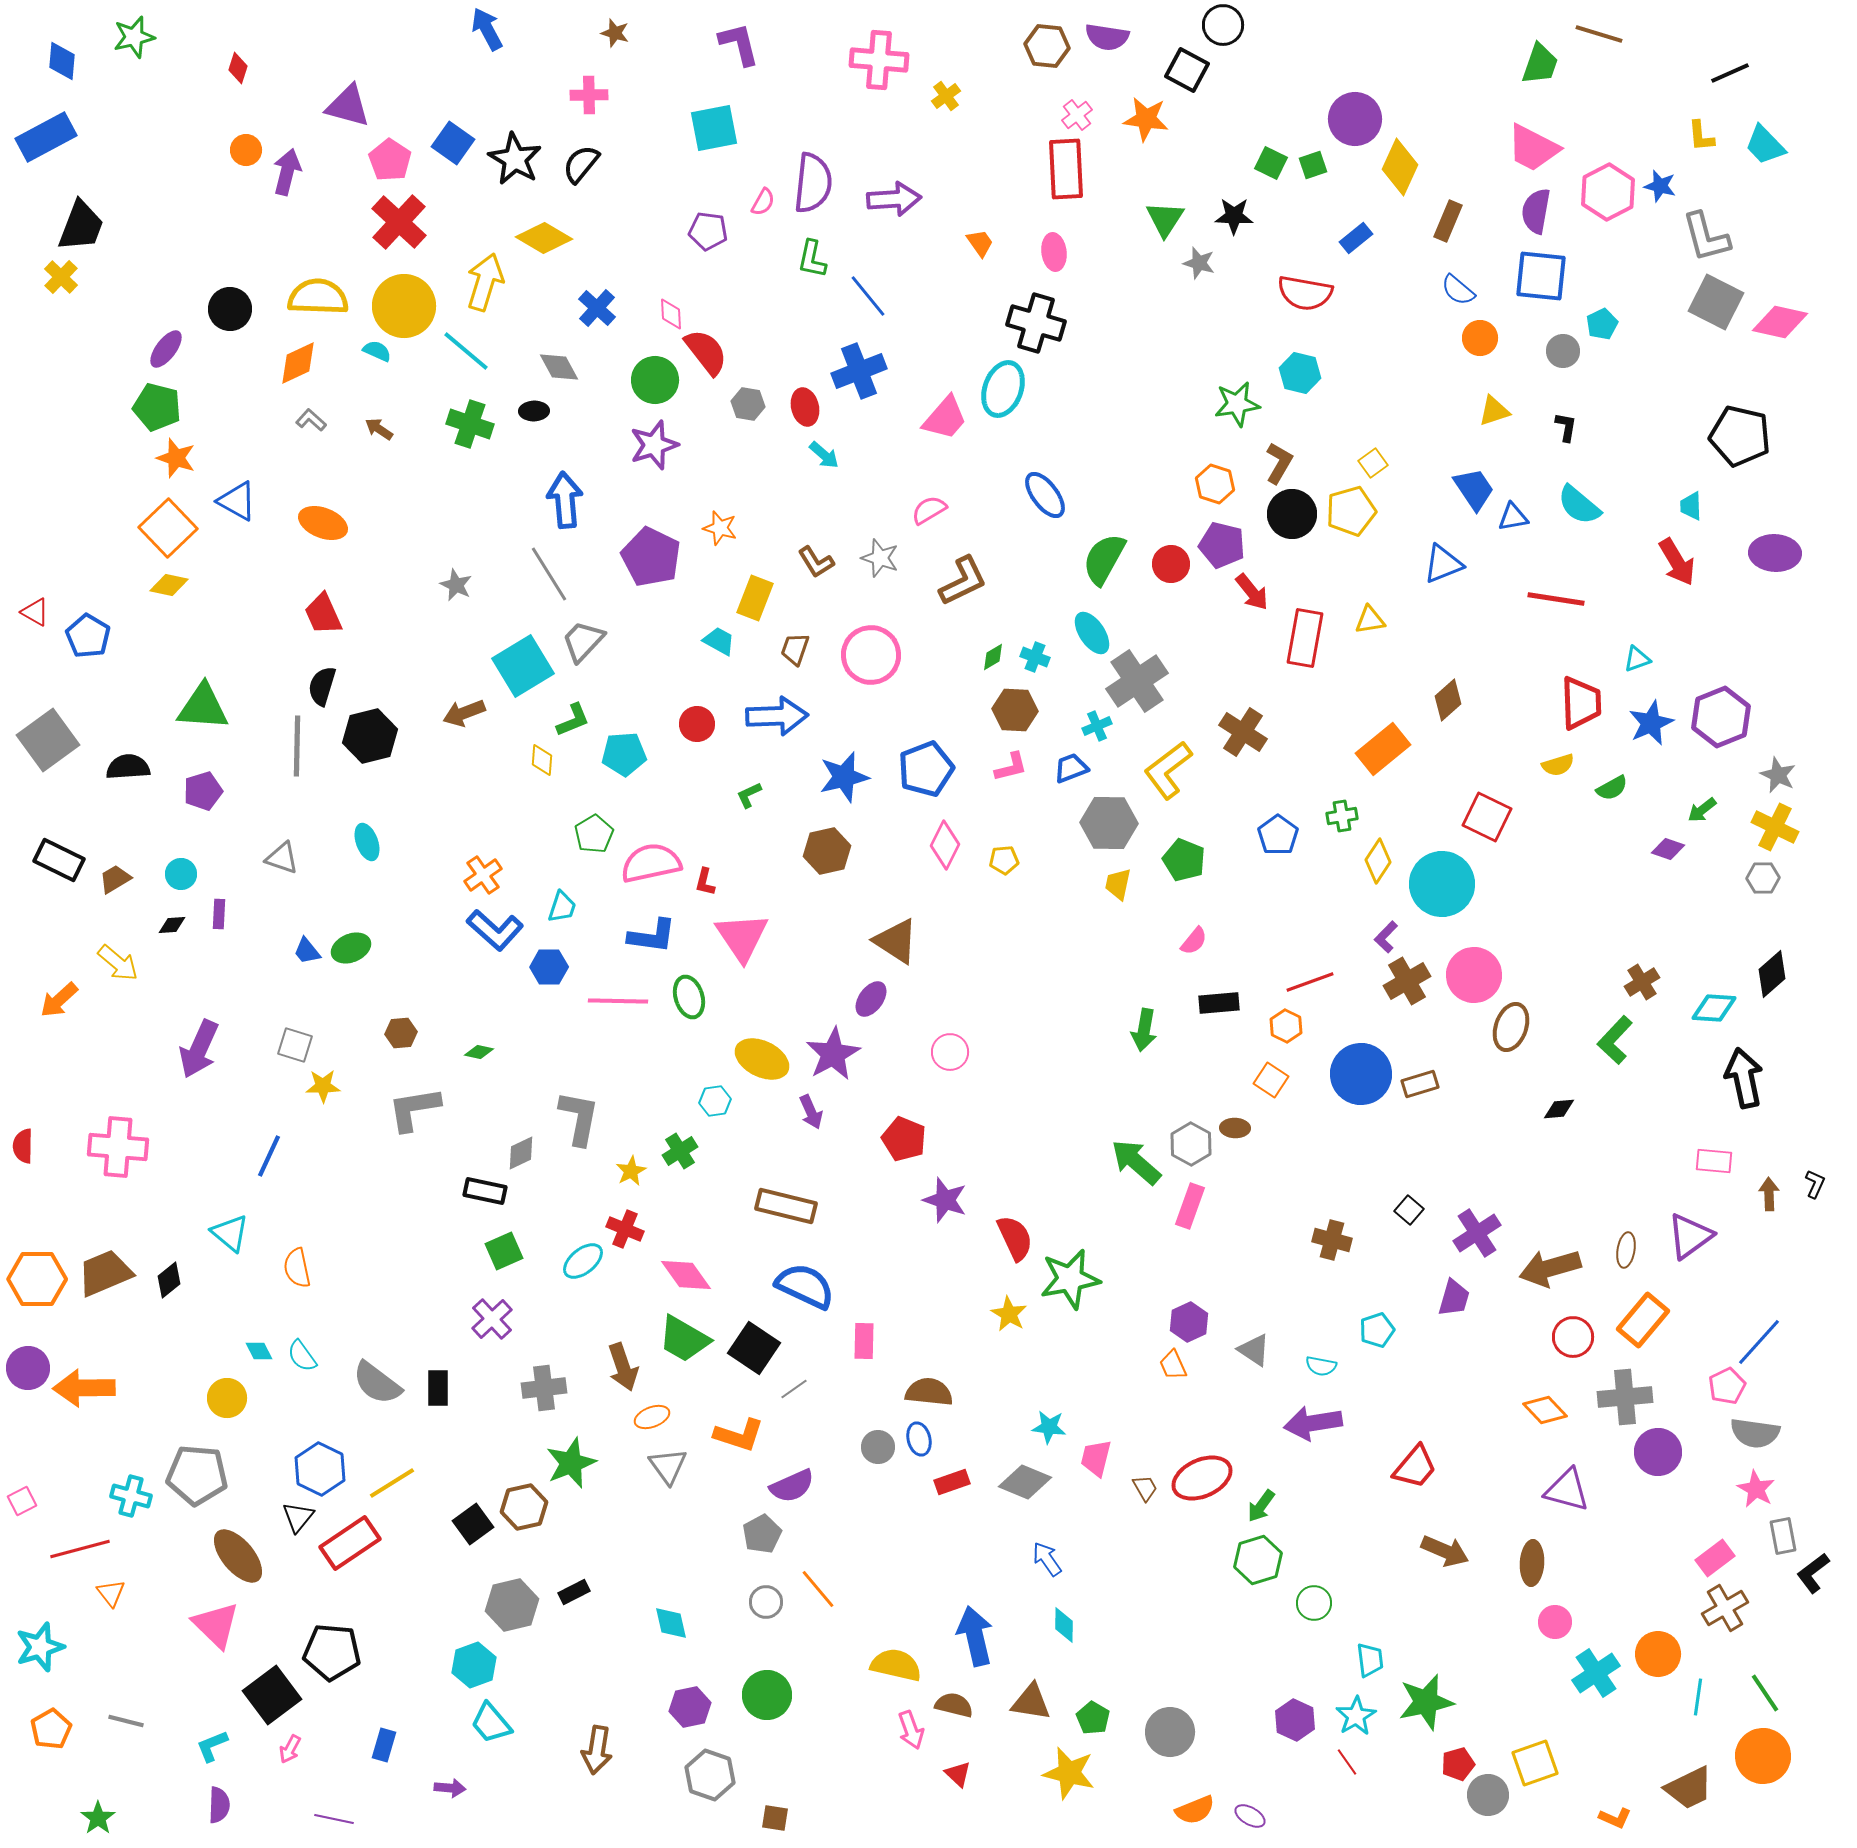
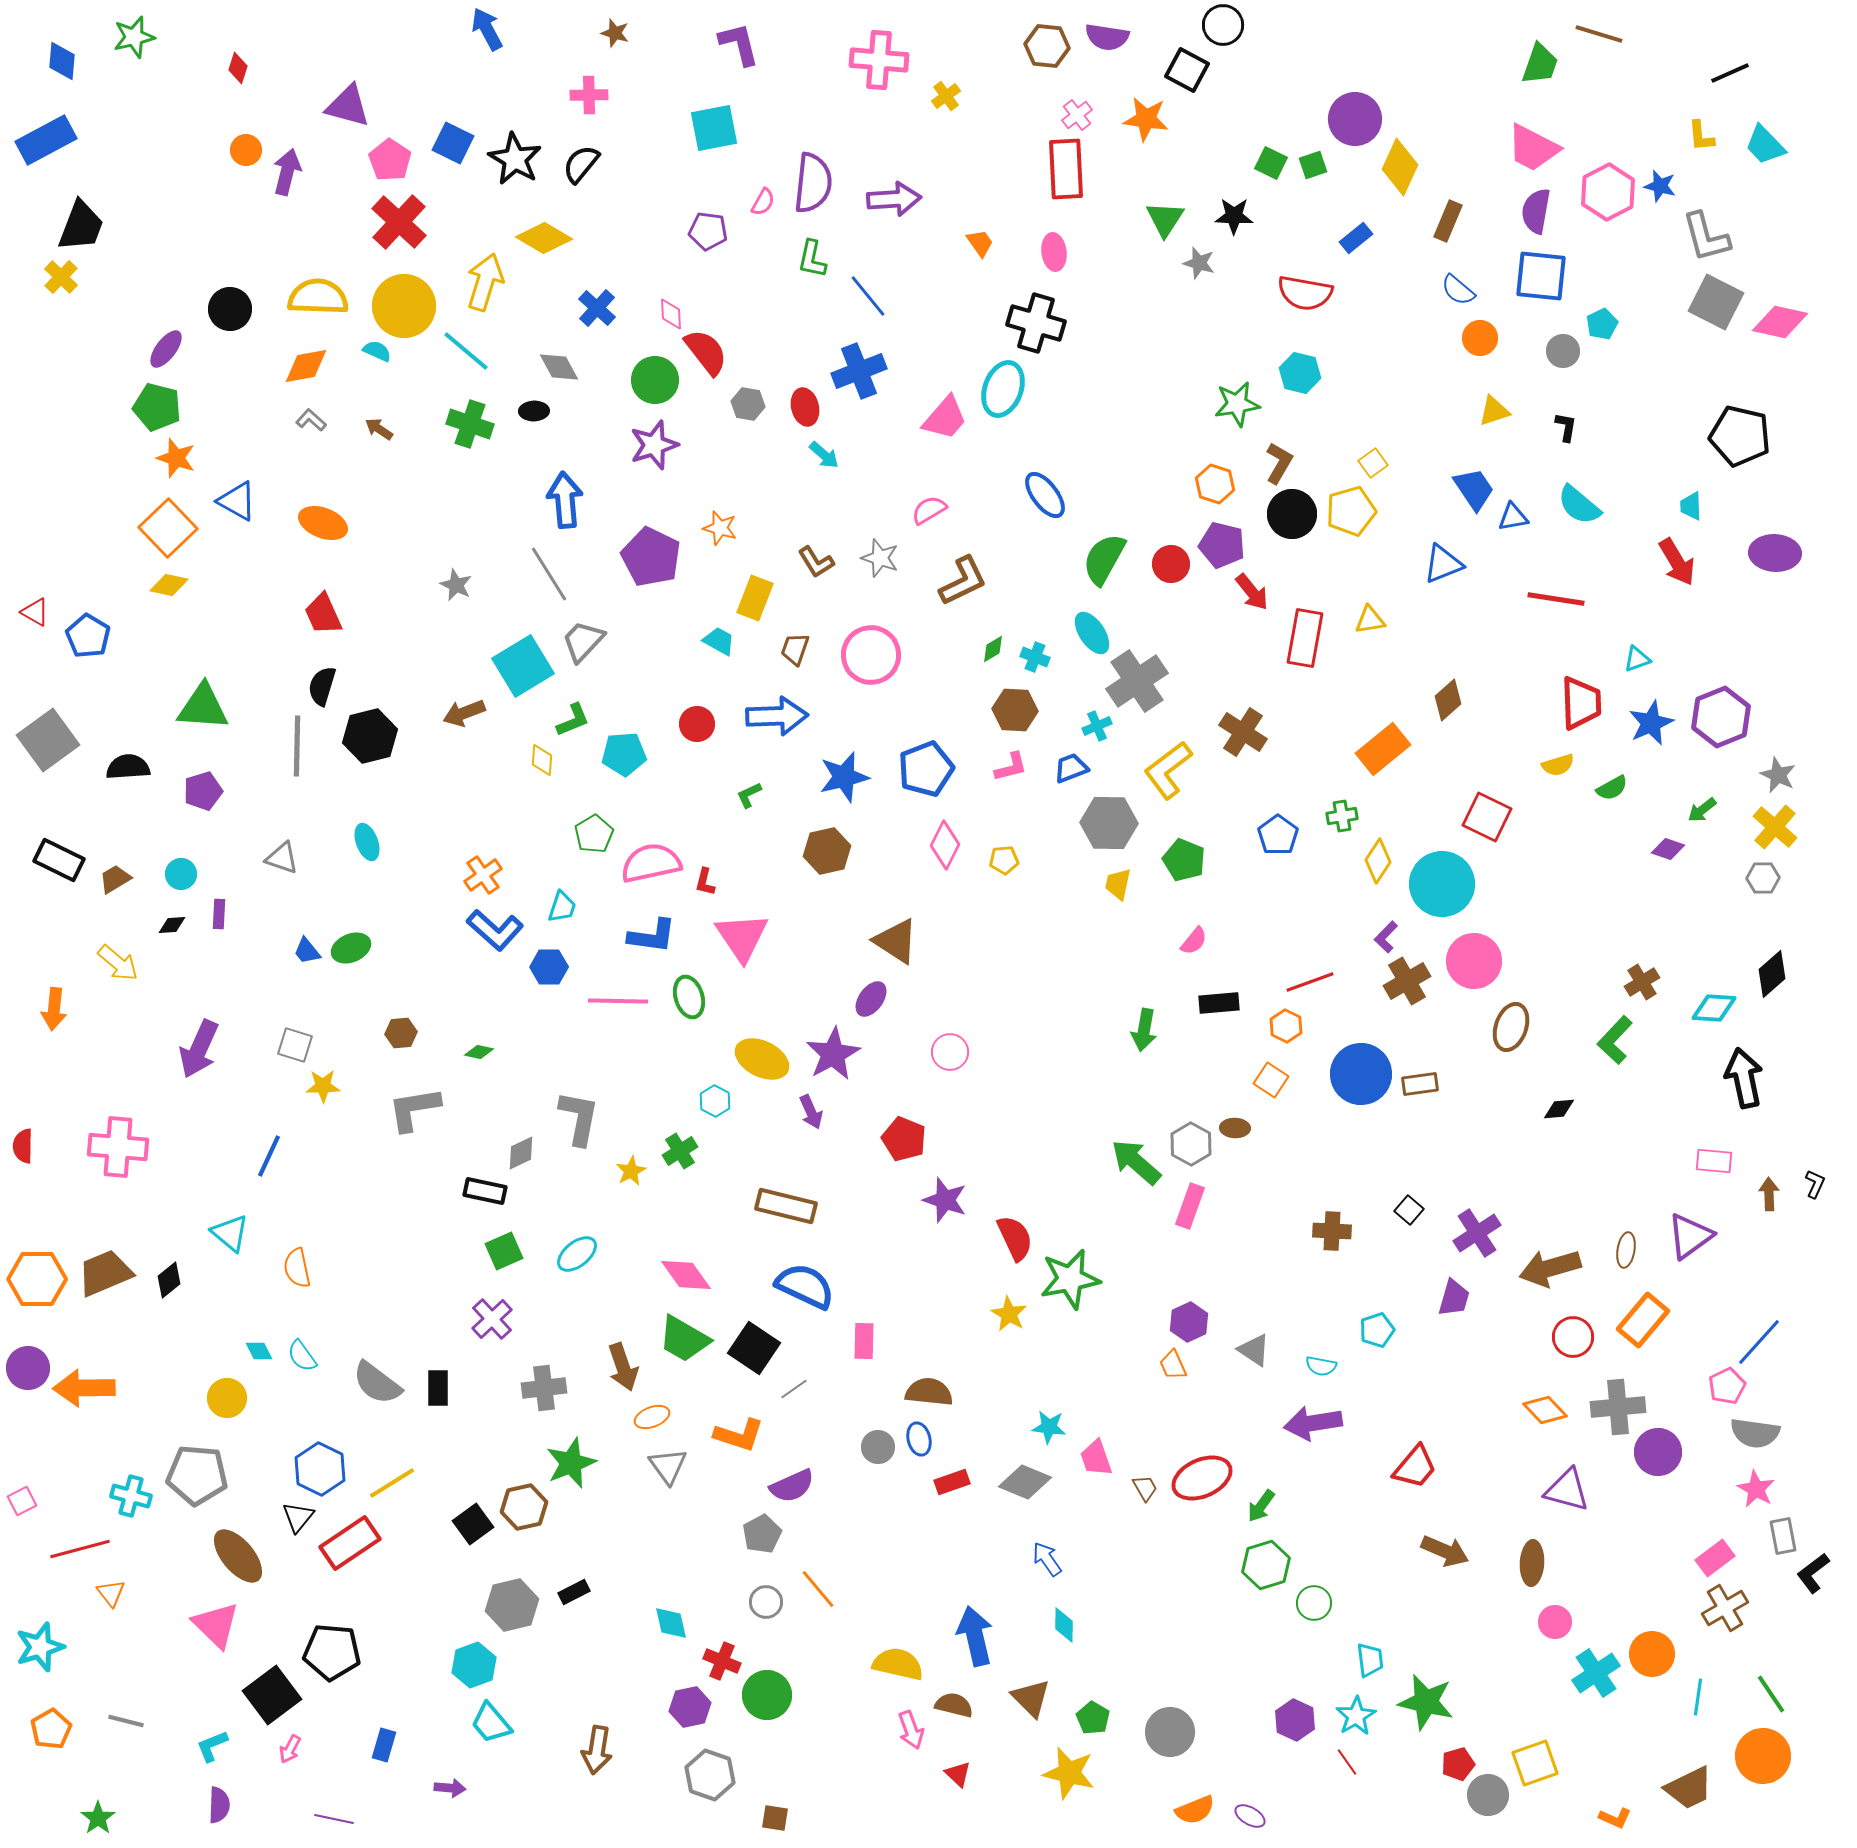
blue rectangle at (46, 137): moved 3 px down
blue square at (453, 143): rotated 9 degrees counterclockwise
orange diamond at (298, 363): moved 8 px right, 3 px down; rotated 15 degrees clockwise
green diamond at (993, 657): moved 8 px up
yellow cross at (1775, 827): rotated 15 degrees clockwise
pink circle at (1474, 975): moved 14 px up
orange arrow at (59, 1000): moved 5 px left, 9 px down; rotated 42 degrees counterclockwise
brown rectangle at (1420, 1084): rotated 9 degrees clockwise
cyan hexagon at (715, 1101): rotated 24 degrees counterclockwise
red cross at (625, 1229): moved 97 px right, 432 px down
brown cross at (1332, 1240): moved 9 px up; rotated 12 degrees counterclockwise
cyan ellipse at (583, 1261): moved 6 px left, 7 px up
gray cross at (1625, 1397): moved 7 px left, 10 px down
pink trapezoid at (1096, 1458): rotated 33 degrees counterclockwise
green hexagon at (1258, 1560): moved 8 px right, 5 px down
orange circle at (1658, 1654): moved 6 px left
yellow semicircle at (896, 1665): moved 2 px right, 1 px up
green line at (1765, 1693): moved 6 px right, 1 px down
brown triangle at (1031, 1702): moved 4 px up; rotated 36 degrees clockwise
green star at (1426, 1702): rotated 26 degrees clockwise
